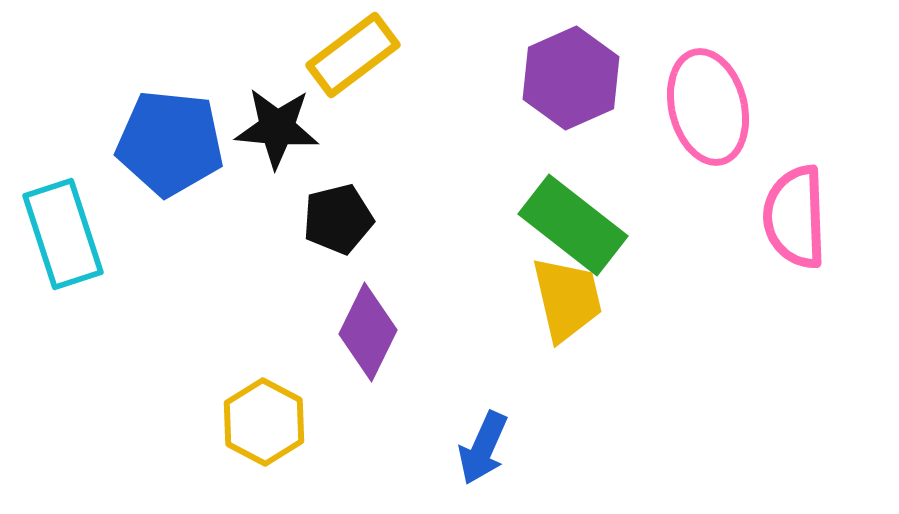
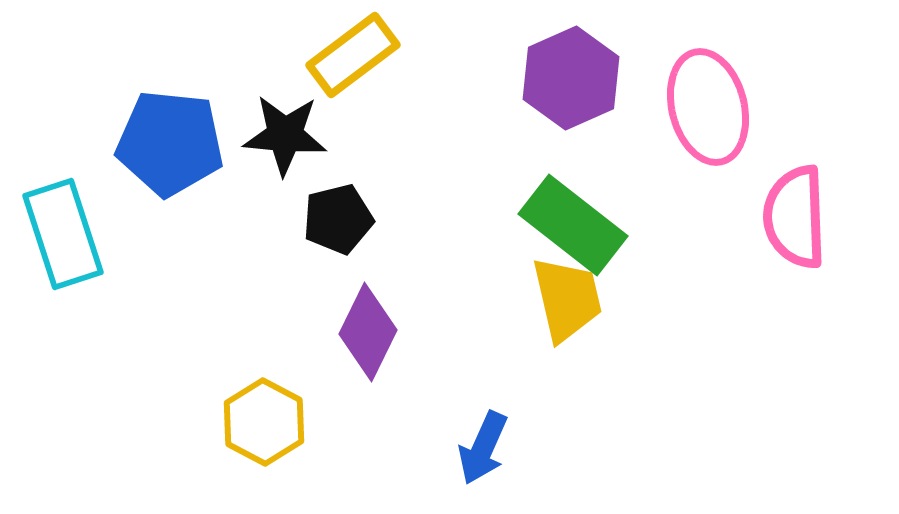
black star: moved 8 px right, 7 px down
